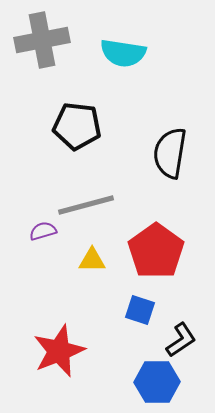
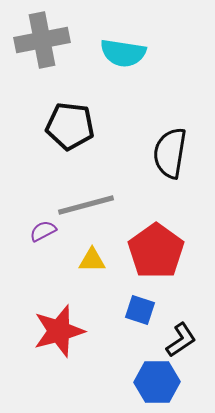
black pentagon: moved 7 px left
purple semicircle: rotated 12 degrees counterclockwise
red star: moved 20 px up; rotated 6 degrees clockwise
